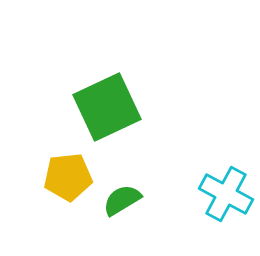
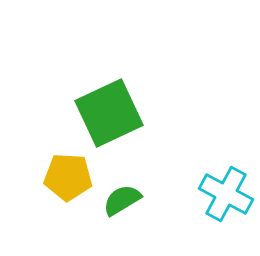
green square: moved 2 px right, 6 px down
yellow pentagon: rotated 9 degrees clockwise
